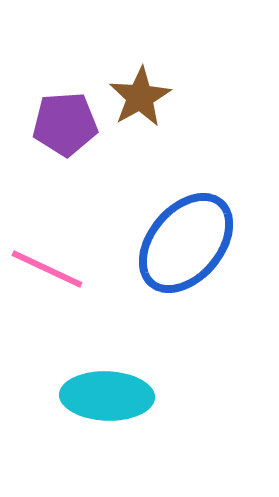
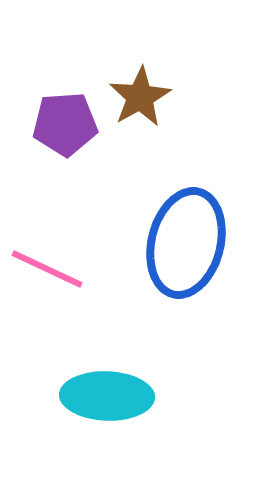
blue ellipse: rotated 26 degrees counterclockwise
